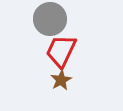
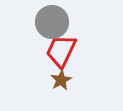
gray circle: moved 2 px right, 3 px down
